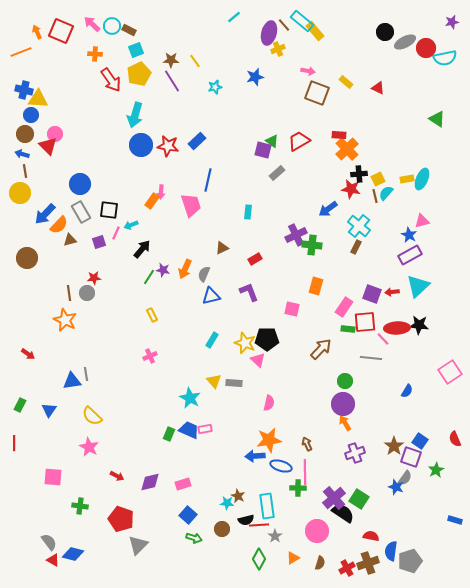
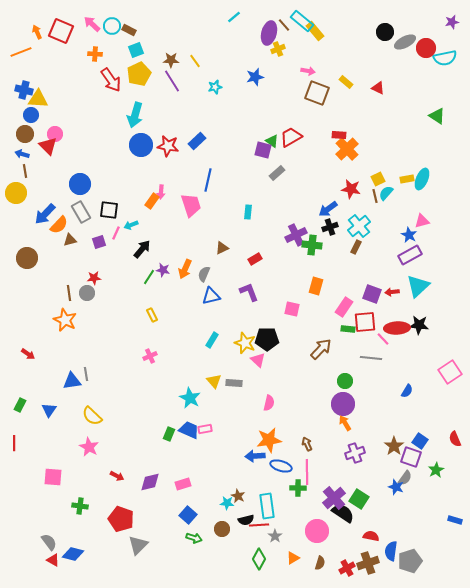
green triangle at (437, 119): moved 3 px up
red trapezoid at (299, 141): moved 8 px left, 4 px up
black cross at (359, 174): moved 29 px left, 53 px down; rotated 14 degrees counterclockwise
yellow circle at (20, 193): moved 4 px left
cyan cross at (359, 226): rotated 10 degrees clockwise
pink line at (305, 472): moved 2 px right
